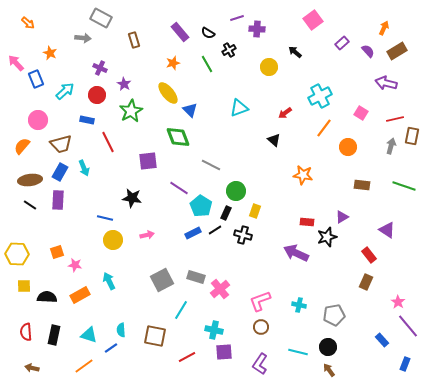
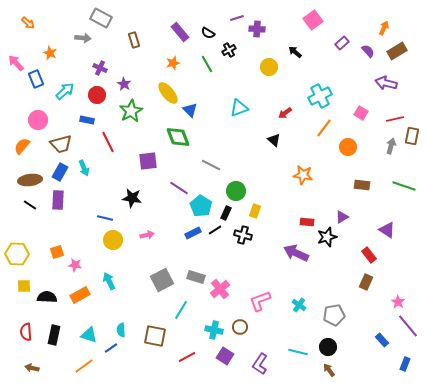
cyan cross at (299, 305): rotated 24 degrees clockwise
brown circle at (261, 327): moved 21 px left
purple square at (224, 352): moved 1 px right, 4 px down; rotated 36 degrees clockwise
